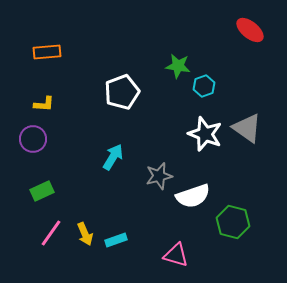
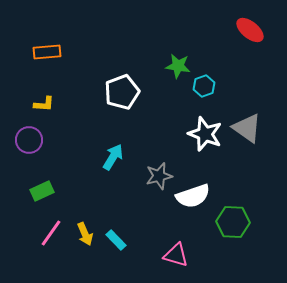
purple circle: moved 4 px left, 1 px down
green hexagon: rotated 12 degrees counterclockwise
cyan rectangle: rotated 65 degrees clockwise
